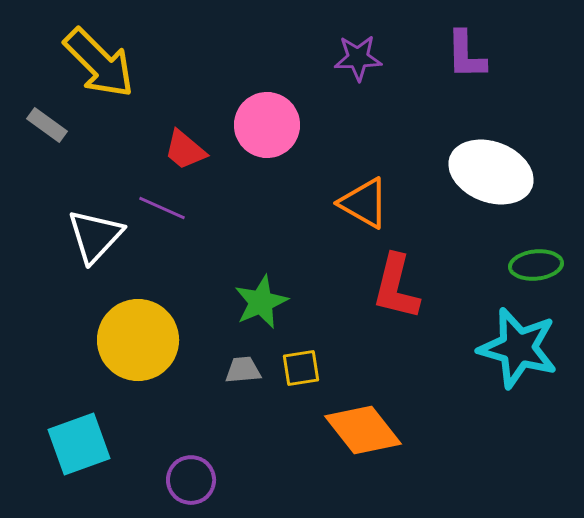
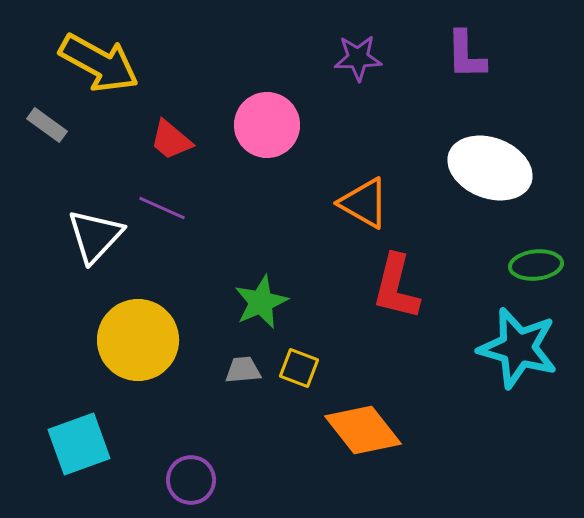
yellow arrow: rotated 16 degrees counterclockwise
red trapezoid: moved 14 px left, 10 px up
white ellipse: moved 1 px left, 4 px up
yellow square: moved 2 px left; rotated 30 degrees clockwise
